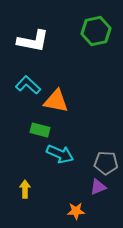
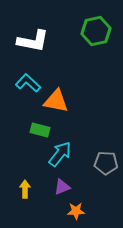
cyan L-shape: moved 2 px up
cyan arrow: rotated 76 degrees counterclockwise
purple triangle: moved 36 px left
